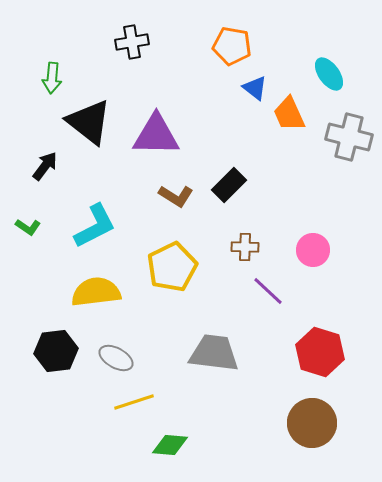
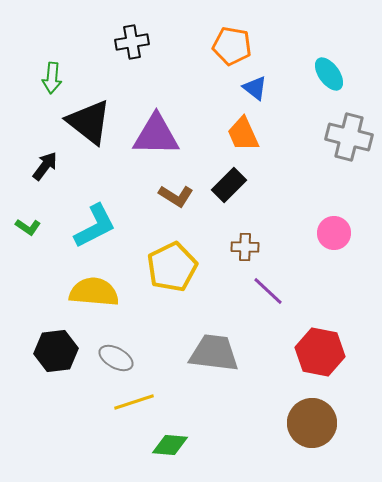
orange trapezoid: moved 46 px left, 20 px down
pink circle: moved 21 px right, 17 px up
yellow semicircle: moved 2 px left; rotated 12 degrees clockwise
red hexagon: rotated 6 degrees counterclockwise
